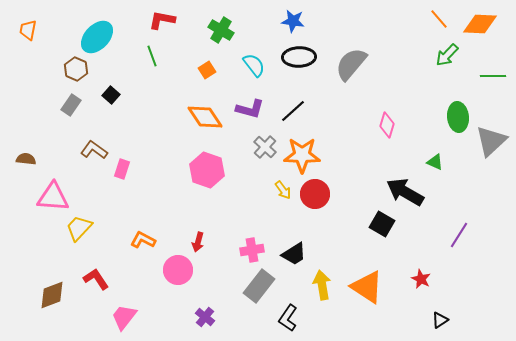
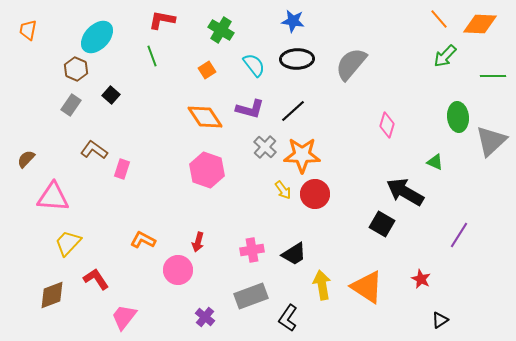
green arrow at (447, 55): moved 2 px left, 1 px down
black ellipse at (299, 57): moved 2 px left, 2 px down
brown semicircle at (26, 159): rotated 54 degrees counterclockwise
yellow trapezoid at (79, 228): moved 11 px left, 15 px down
gray rectangle at (259, 286): moved 8 px left, 10 px down; rotated 32 degrees clockwise
